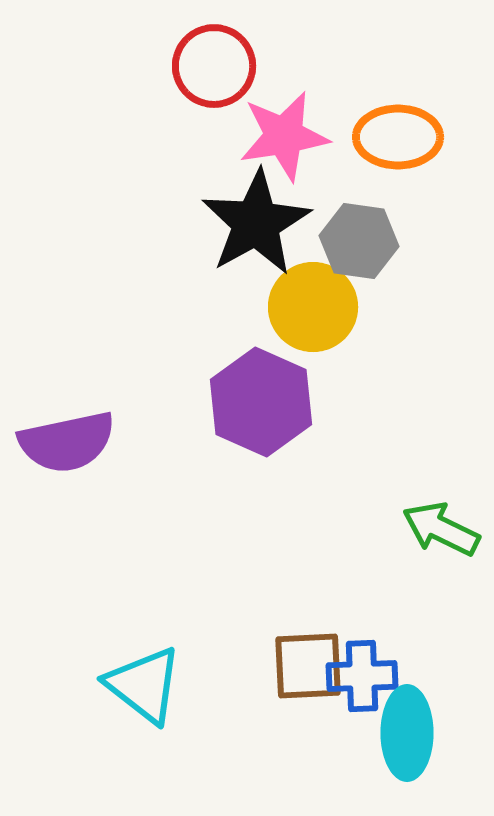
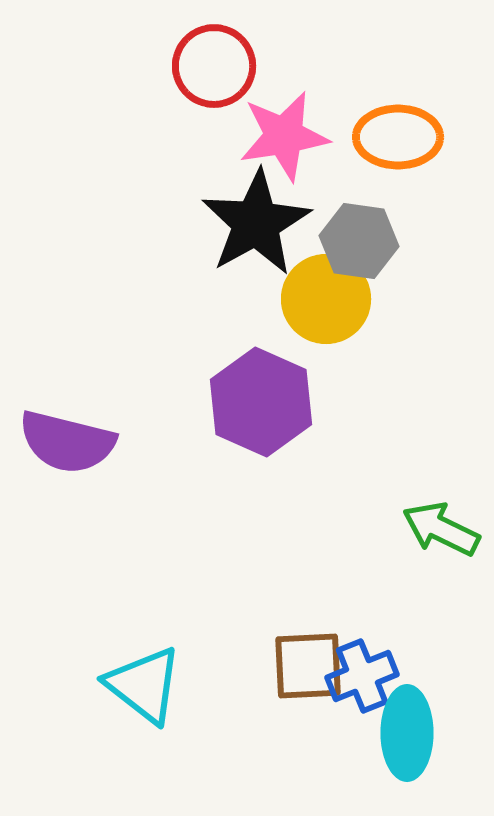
yellow circle: moved 13 px right, 8 px up
purple semicircle: rotated 26 degrees clockwise
blue cross: rotated 20 degrees counterclockwise
